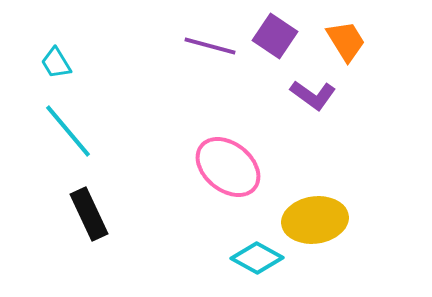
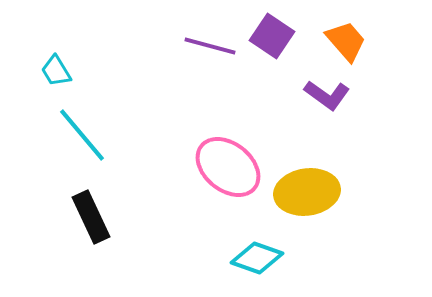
purple square: moved 3 px left
orange trapezoid: rotated 9 degrees counterclockwise
cyan trapezoid: moved 8 px down
purple L-shape: moved 14 px right
cyan line: moved 14 px right, 4 px down
black rectangle: moved 2 px right, 3 px down
yellow ellipse: moved 8 px left, 28 px up
cyan diamond: rotated 9 degrees counterclockwise
